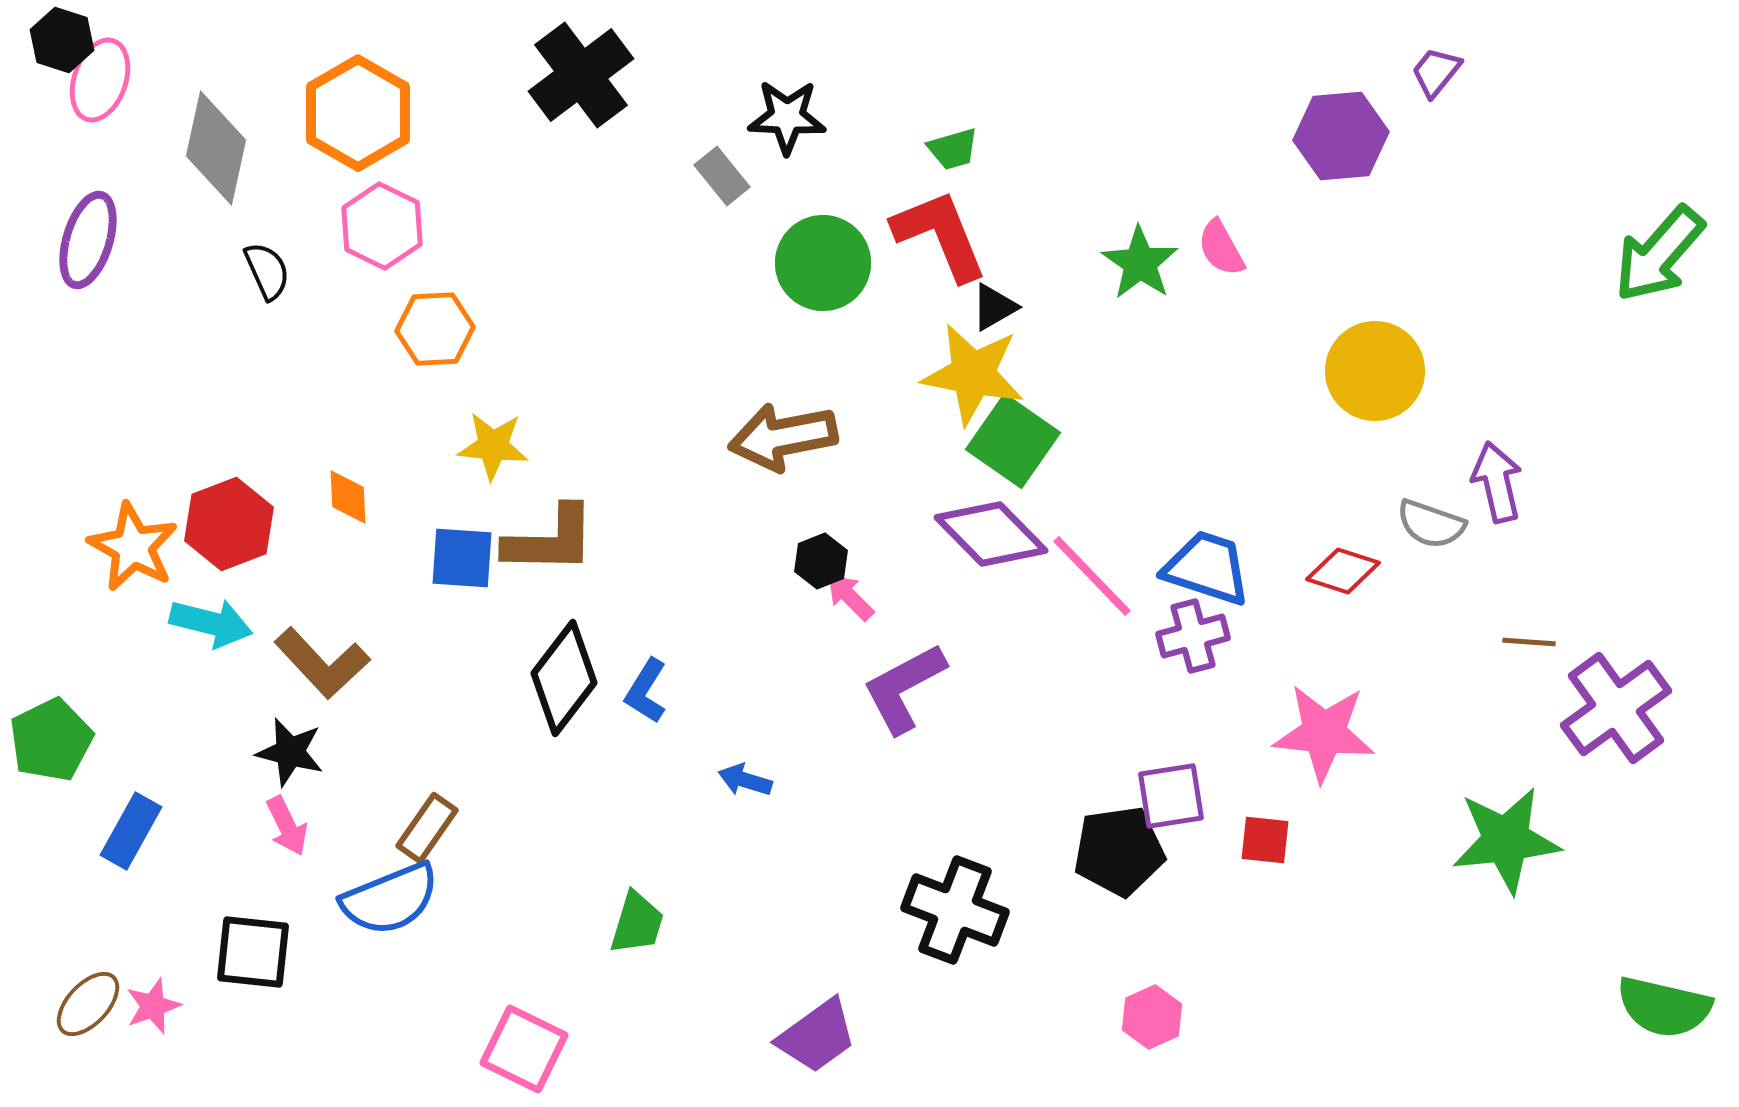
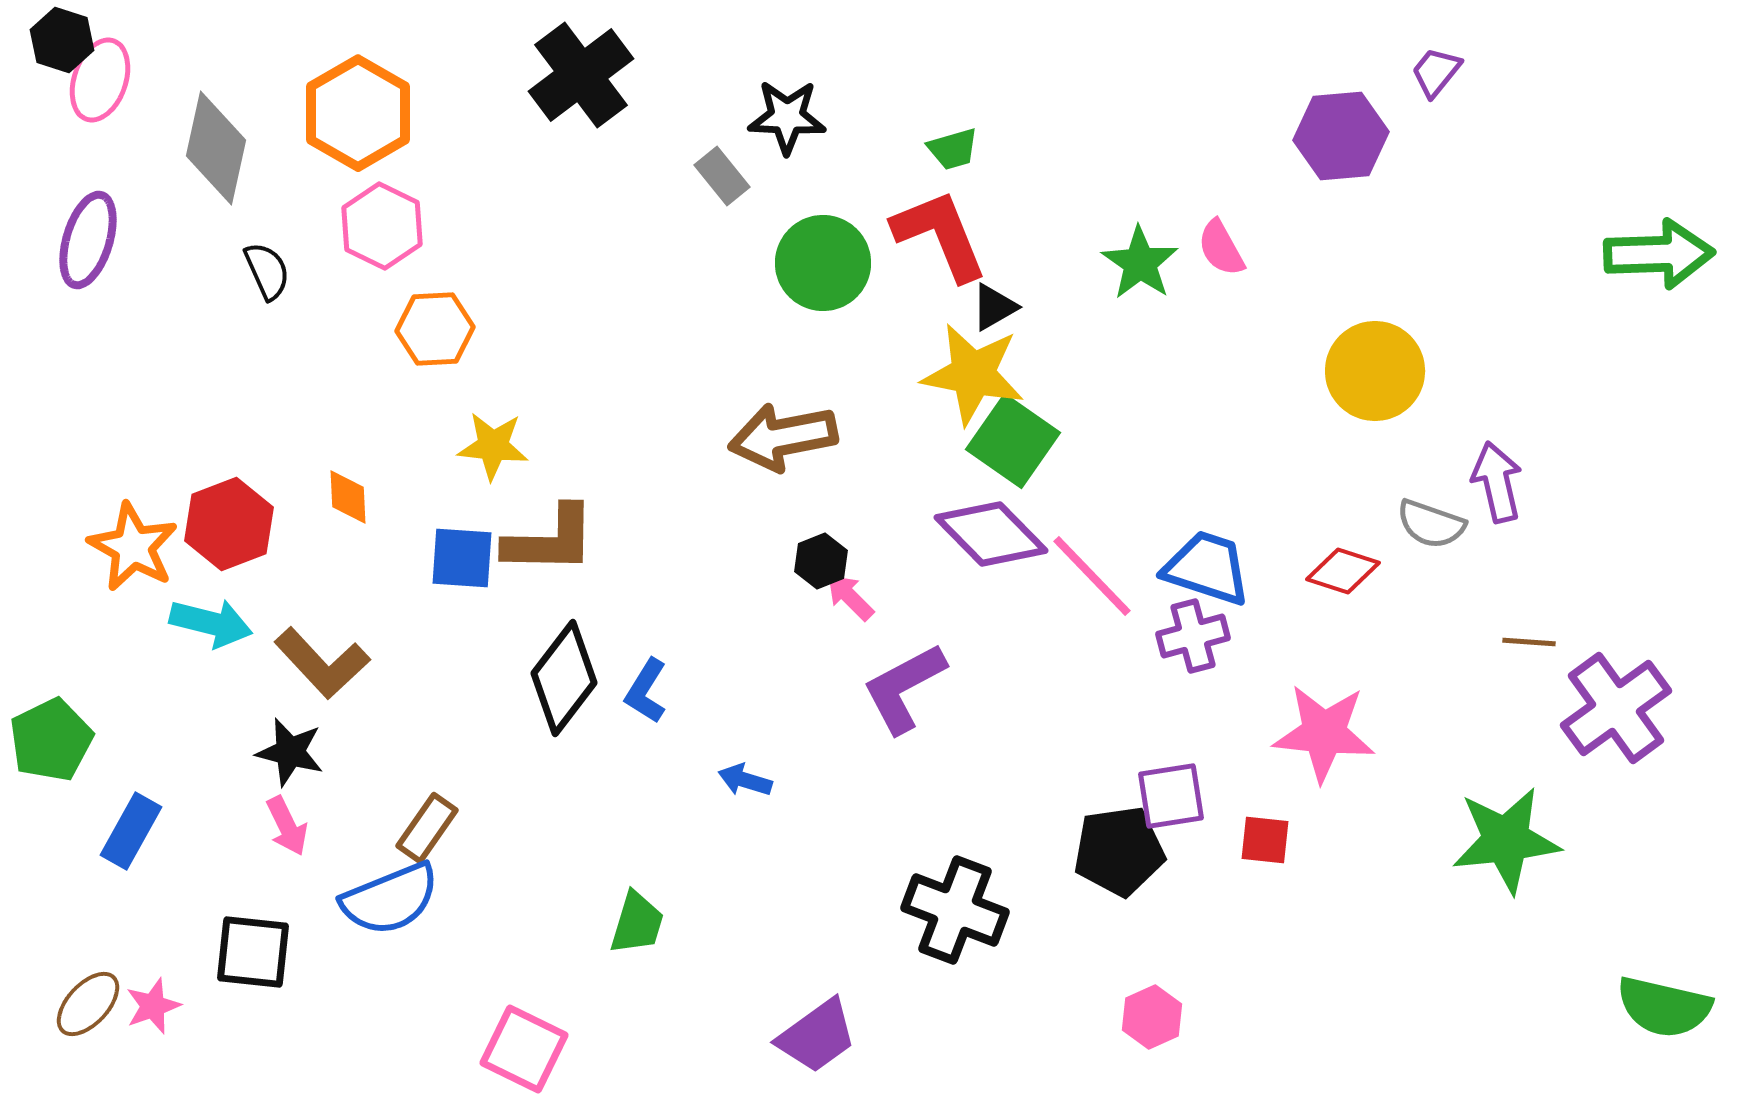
green arrow at (1659, 254): rotated 133 degrees counterclockwise
